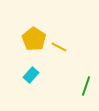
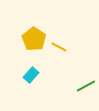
green line: rotated 42 degrees clockwise
